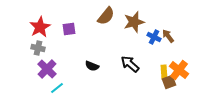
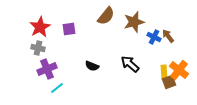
purple cross: rotated 24 degrees clockwise
